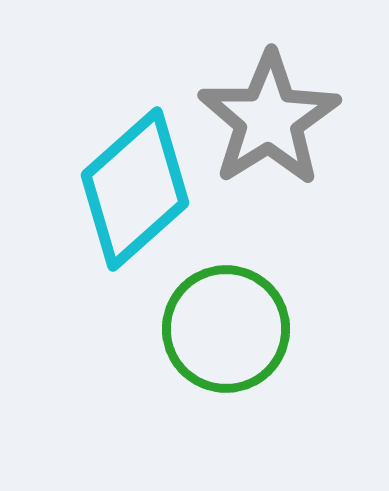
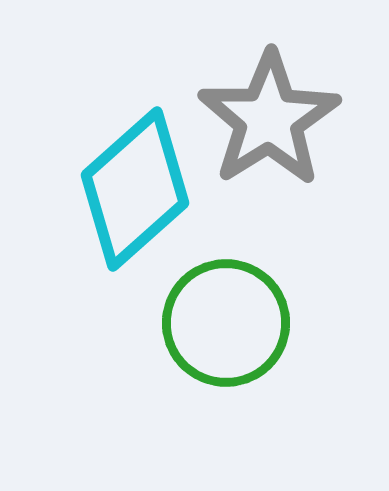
green circle: moved 6 px up
